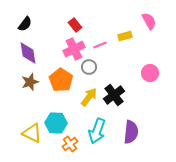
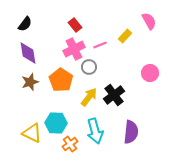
yellow rectangle: rotated 32 degrees counterclockwise
cyan arrow: moved 2 px left; rotated 35 degrees counterclockwise
